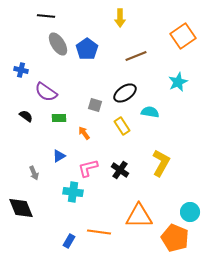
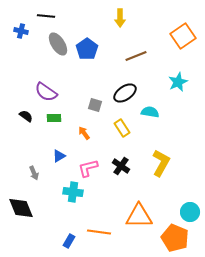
blue cross: moved 39 px up
green rectangle: moved 5 px left
yellow rectangle: moved 2 px down
black cross: moved 1 px right, 4 px up
